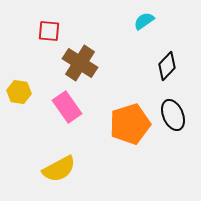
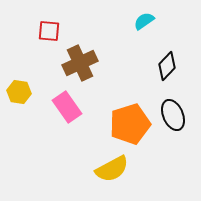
brown cross: rotated 32 degrees clockwise
yellow semicircle: moved 53 px right
